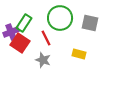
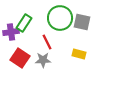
gray square: moved 8 px left, 1 px up
purple cross: rotated 14 degrees clockwise
red line: moved 1 px right, 4 px down
red square: moved 15 px down
gray star: rotated 21 degrees counterclockwise
